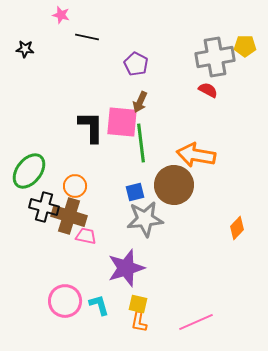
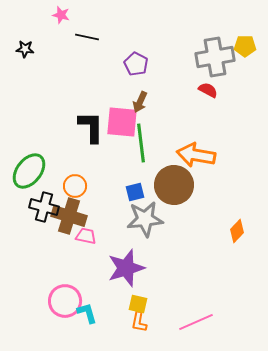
orange diamond: moved 3 px down
cyan L-shape: moved 12 px left, 8 px down
